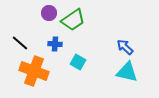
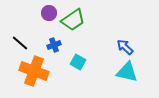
blue cross: moved 1 px left, 1 px down; rotated 24 degrees counterclockwise
